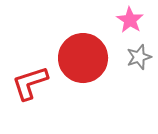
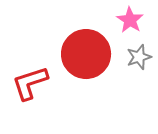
red circle: moved 3 px right, 4 px up
